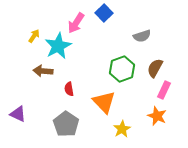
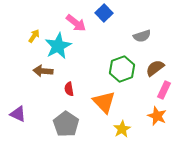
pink arrow: rotated 85 degrees counterclockwise
brown semicircle: rotated 24 degrees clockwise
